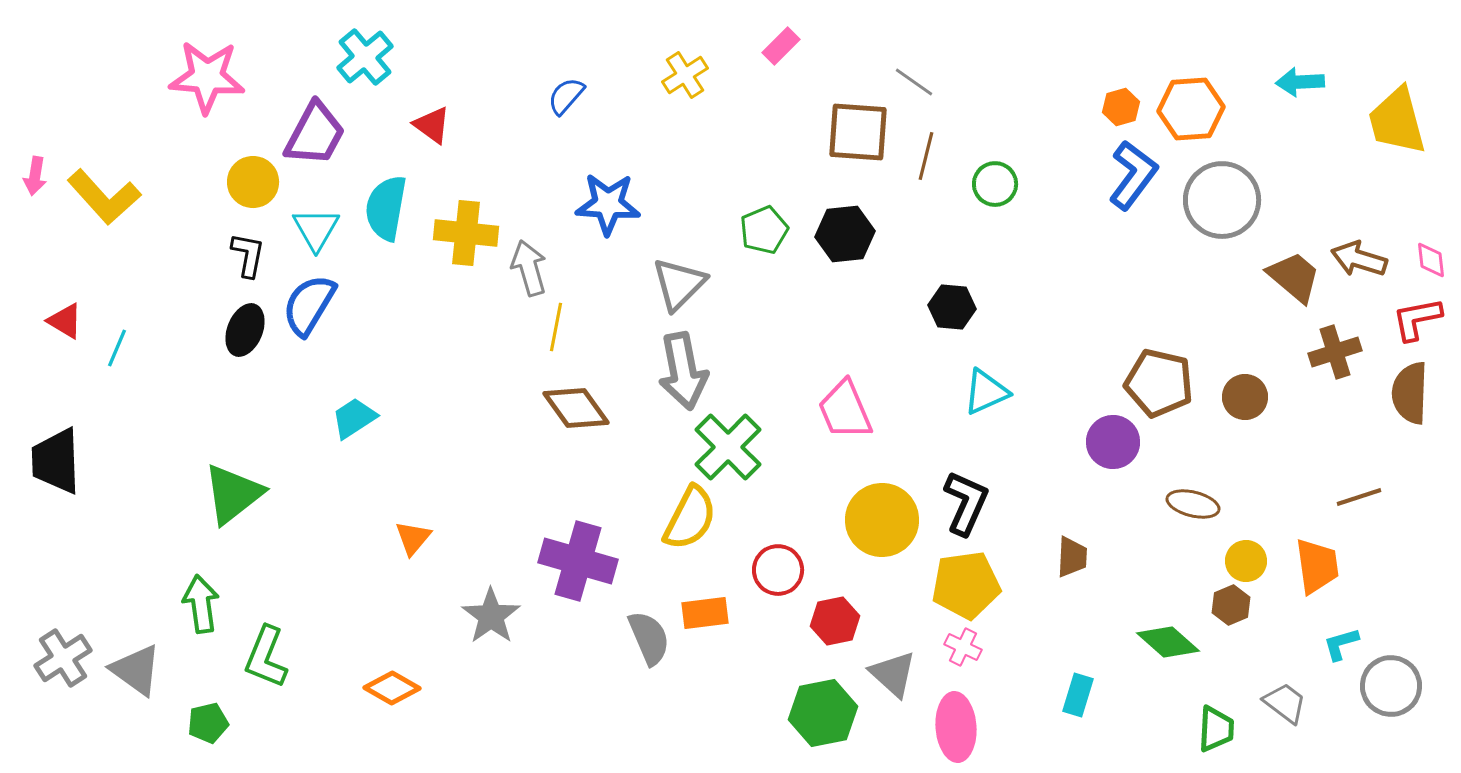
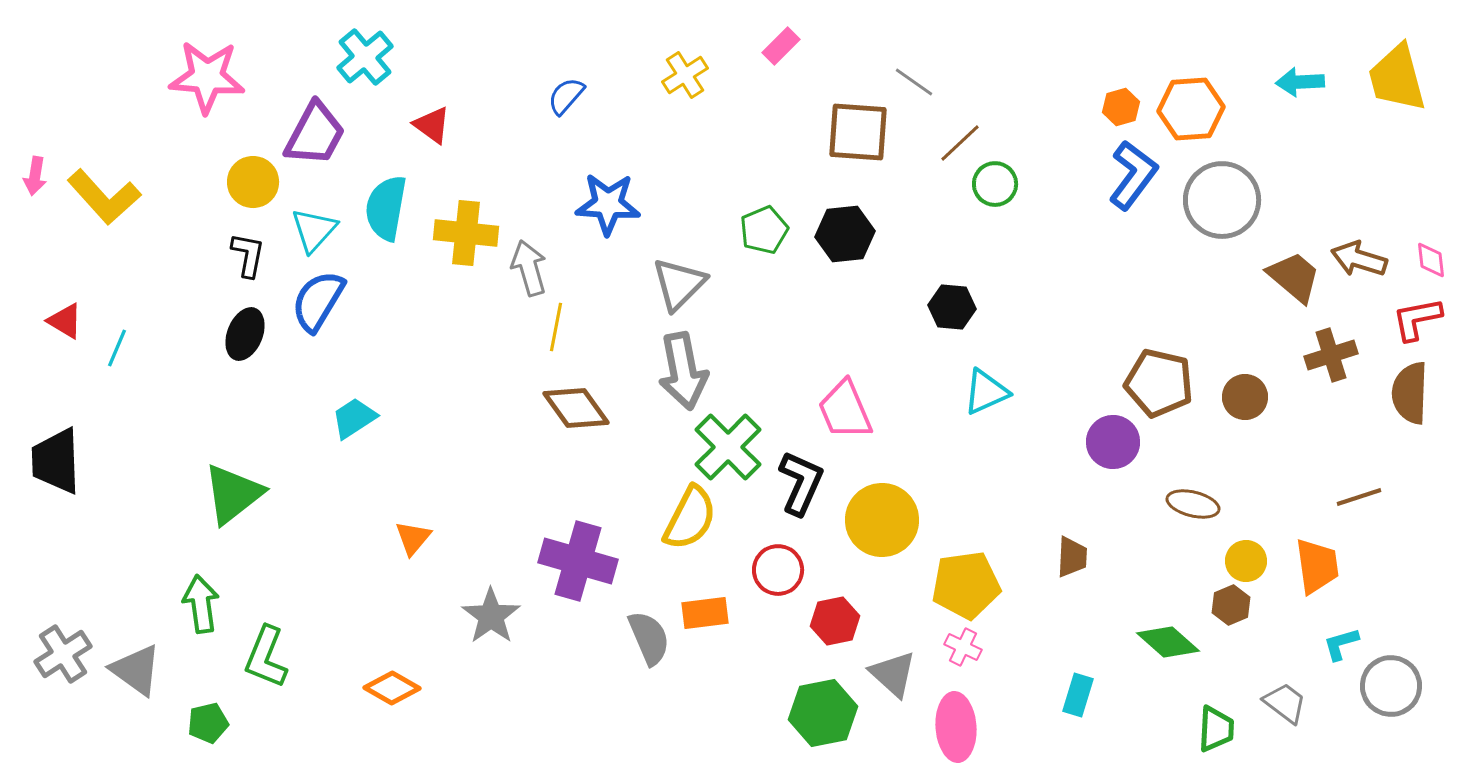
yellow trapezoid at (1397, 121): moved 43 px up
brown line at (926, 156): moved 34 px right, 13 px up; rotated 33 degrees clockwise
cyan triangle at (316, 229): moved 2 px left, 1 px down; rotated 12 degrees clockwise
blue semicircle at (309, 305): moved 9 px right, 4 px up
black ellipse at (245, 330): moved 4 px down
brown cross at (1335, 352): moved 4 px left, 3 px down
black L-shape at (966, 503): moved 165 px left, 20 px up
gray cross at (63, 658): moved 4 px up
